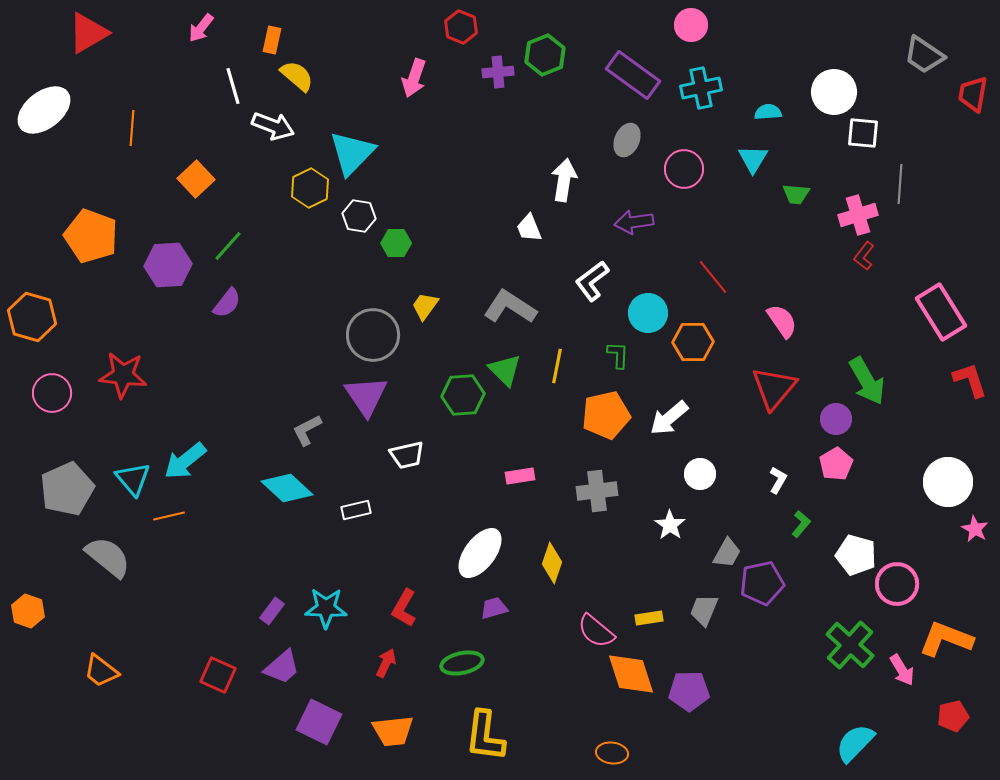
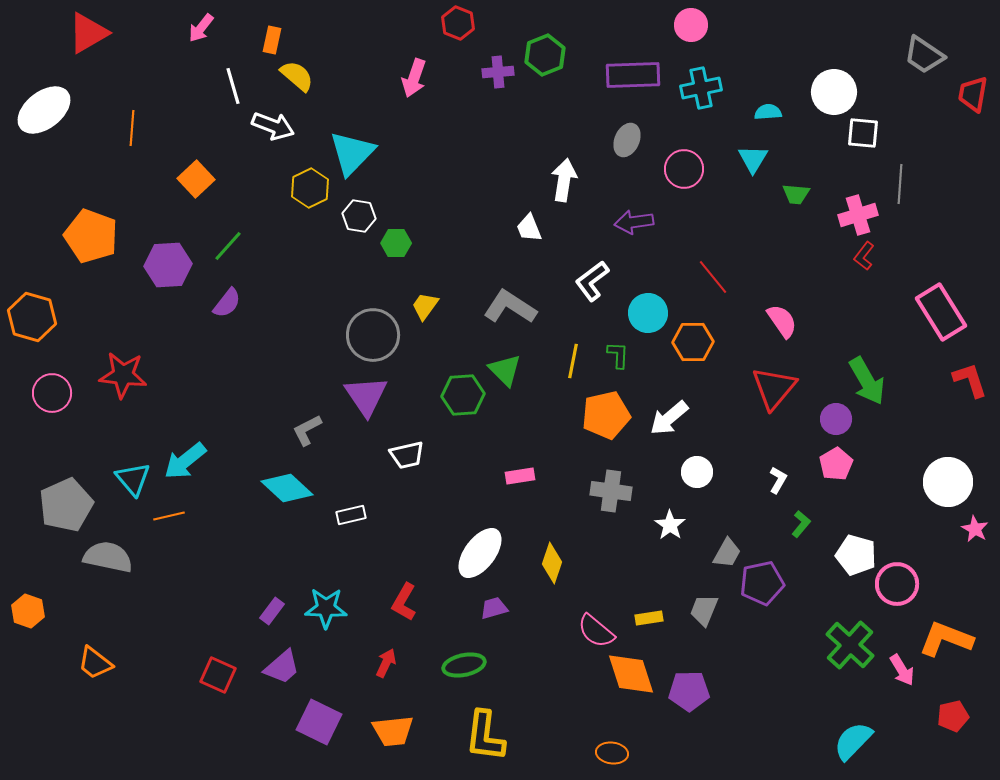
red hexagon at (461, 27): moved 3 px left, 4 px up
purple rectangle at (633, 75): rotated 38 degrees counterclockwise
yellow line at (557, 366): moved 16 px right, 5 px up
white circle at (700, 474): moved 3 px left, 2 px up
gray pentagon at (67, 489): moved 1 px left, 16 px down
gray cross at (597, 491): moved 14 px right; rotated 15 degrees clockwise
white rectangle at (356, 510): moved 5 px left, 5 px down
gray semicircle at (108, 557): rotated 27 degrees counterclockwise
red L-shape at (404, 608): moved 6 px up
green ellipse at (462, 663): moved 2 px right, 2 px down
orange trapezoid at (101, 671): moved 6 px left, 8 px up
cyan semicircle at (855, 743): moved 2 px left, 2 px up
